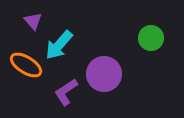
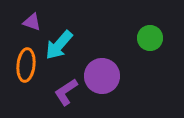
purple triangle: moved 1 px left, 1 px down; rotated 30 degrees counterclockwise
green circle: moved 1 px left
orange ellipse: rotated 64 degrees clockwise
purple circle: moved 2 px left, 2 px down
